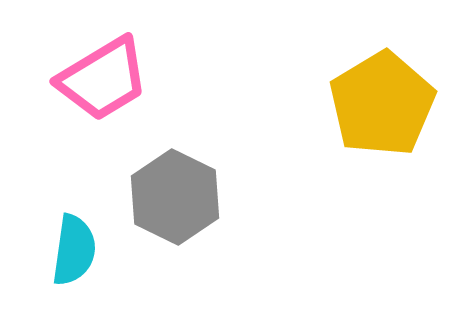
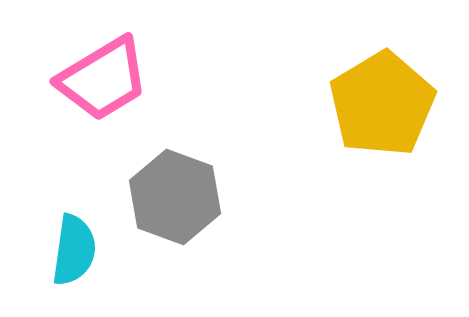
gray hexagon: rotated 6 degrees counterclockwise
